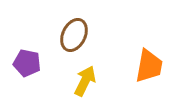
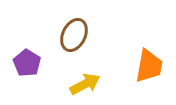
purple pentagon: rotated 20 degrees clockwise
yellow arrow: moved 3 px down; rotated 36 degrees clockwise
